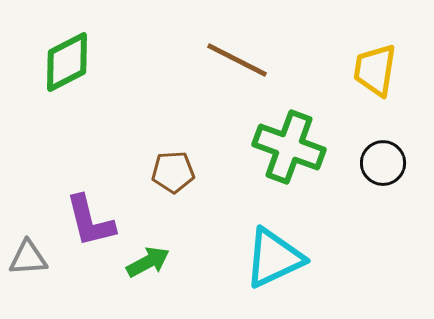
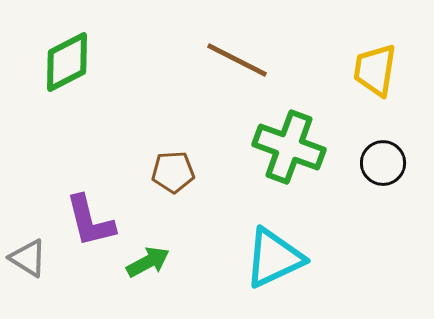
gray triangle: rotated 36 degrees clockwise
